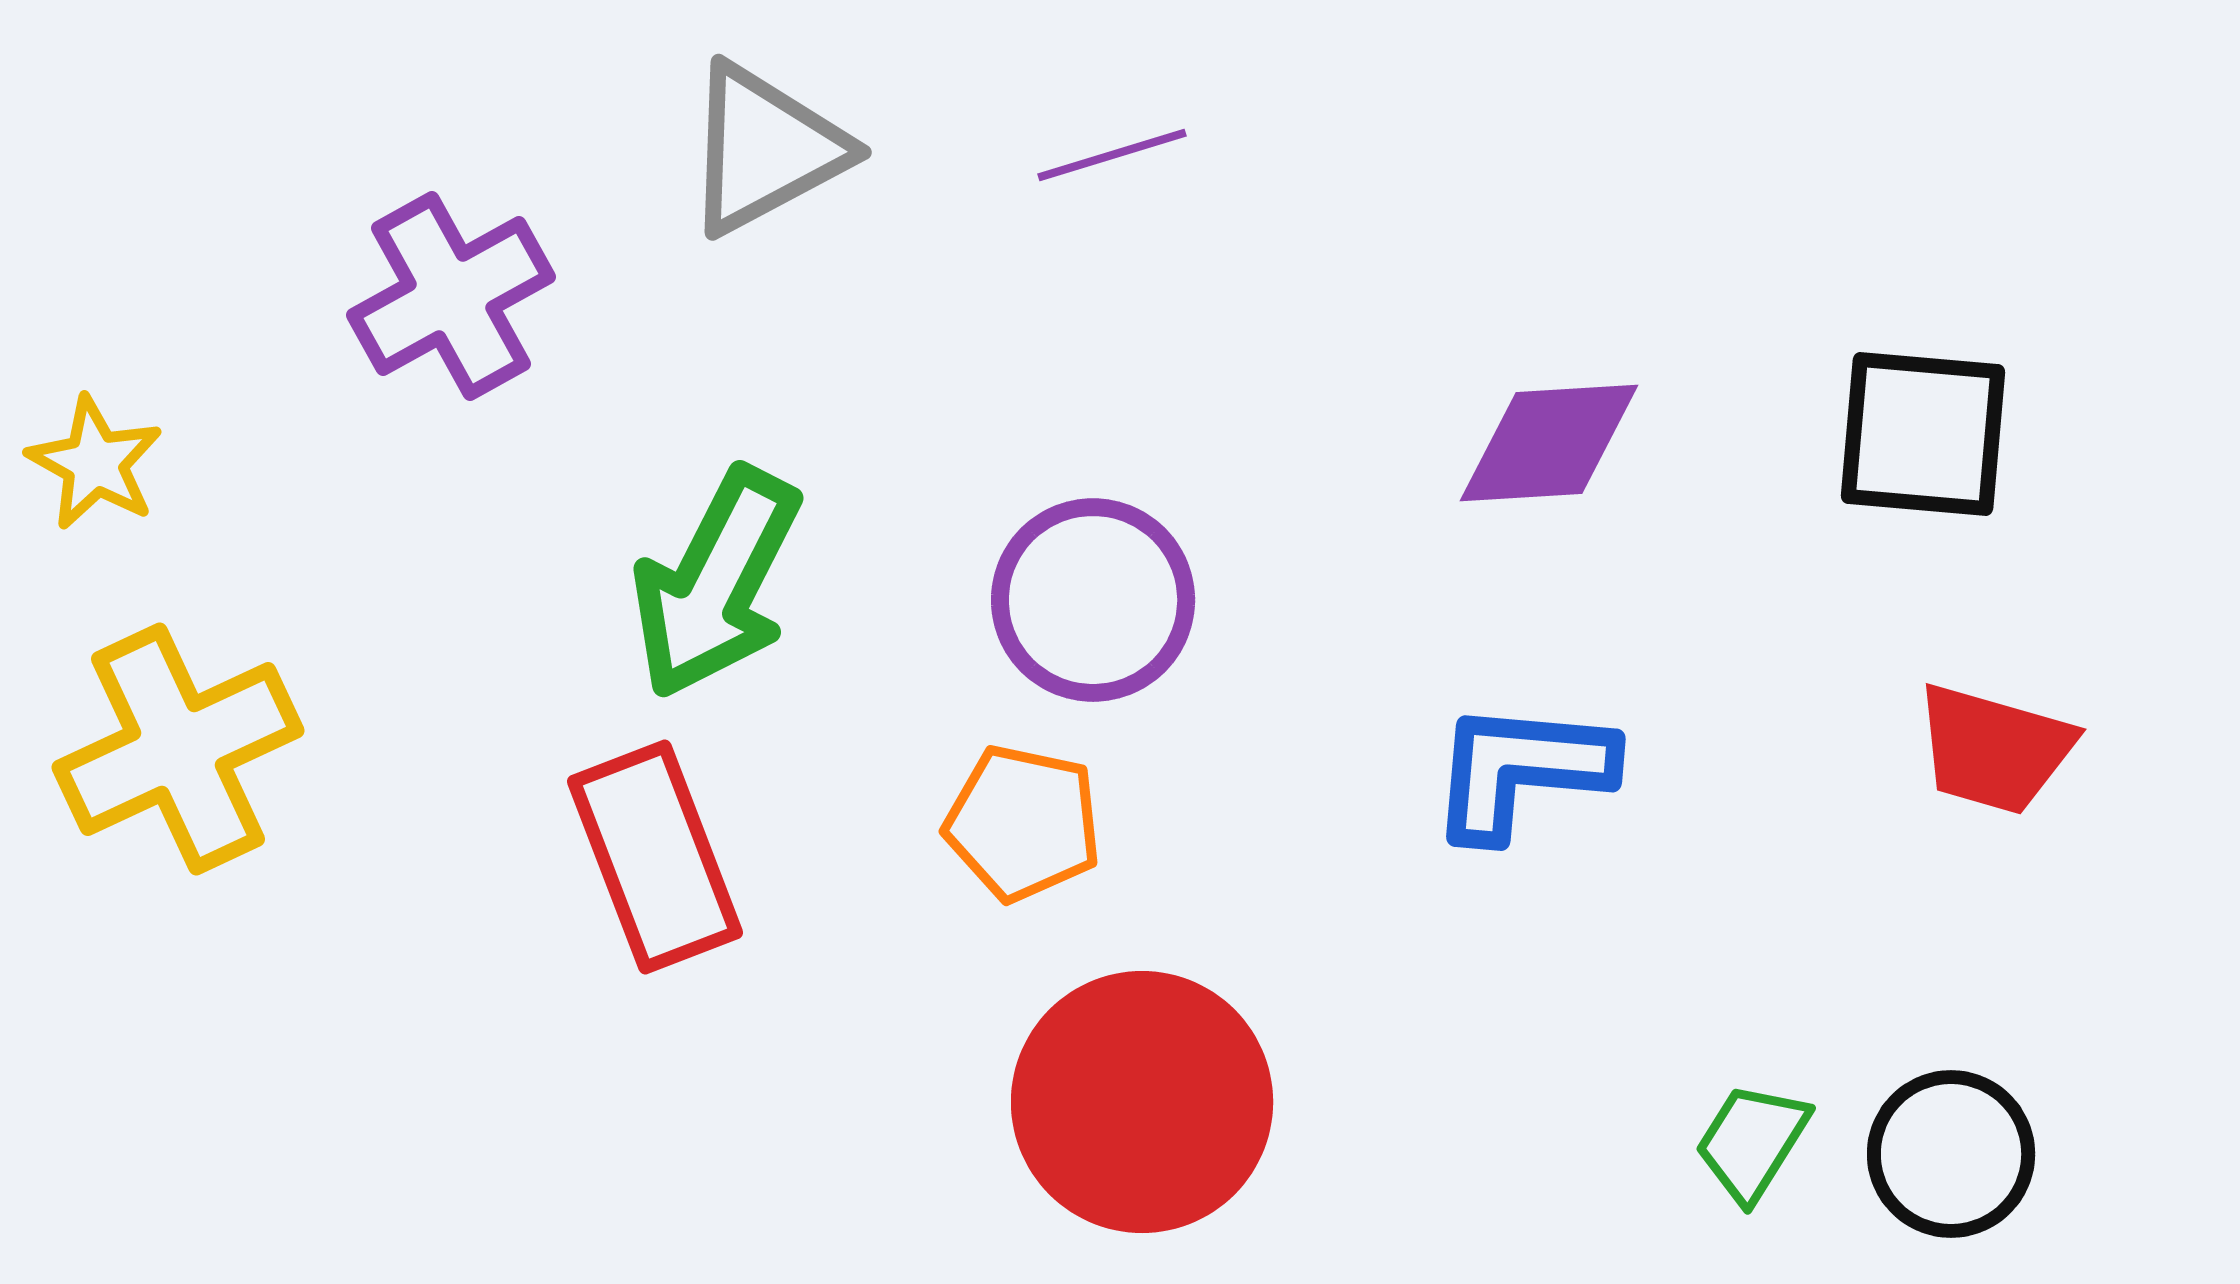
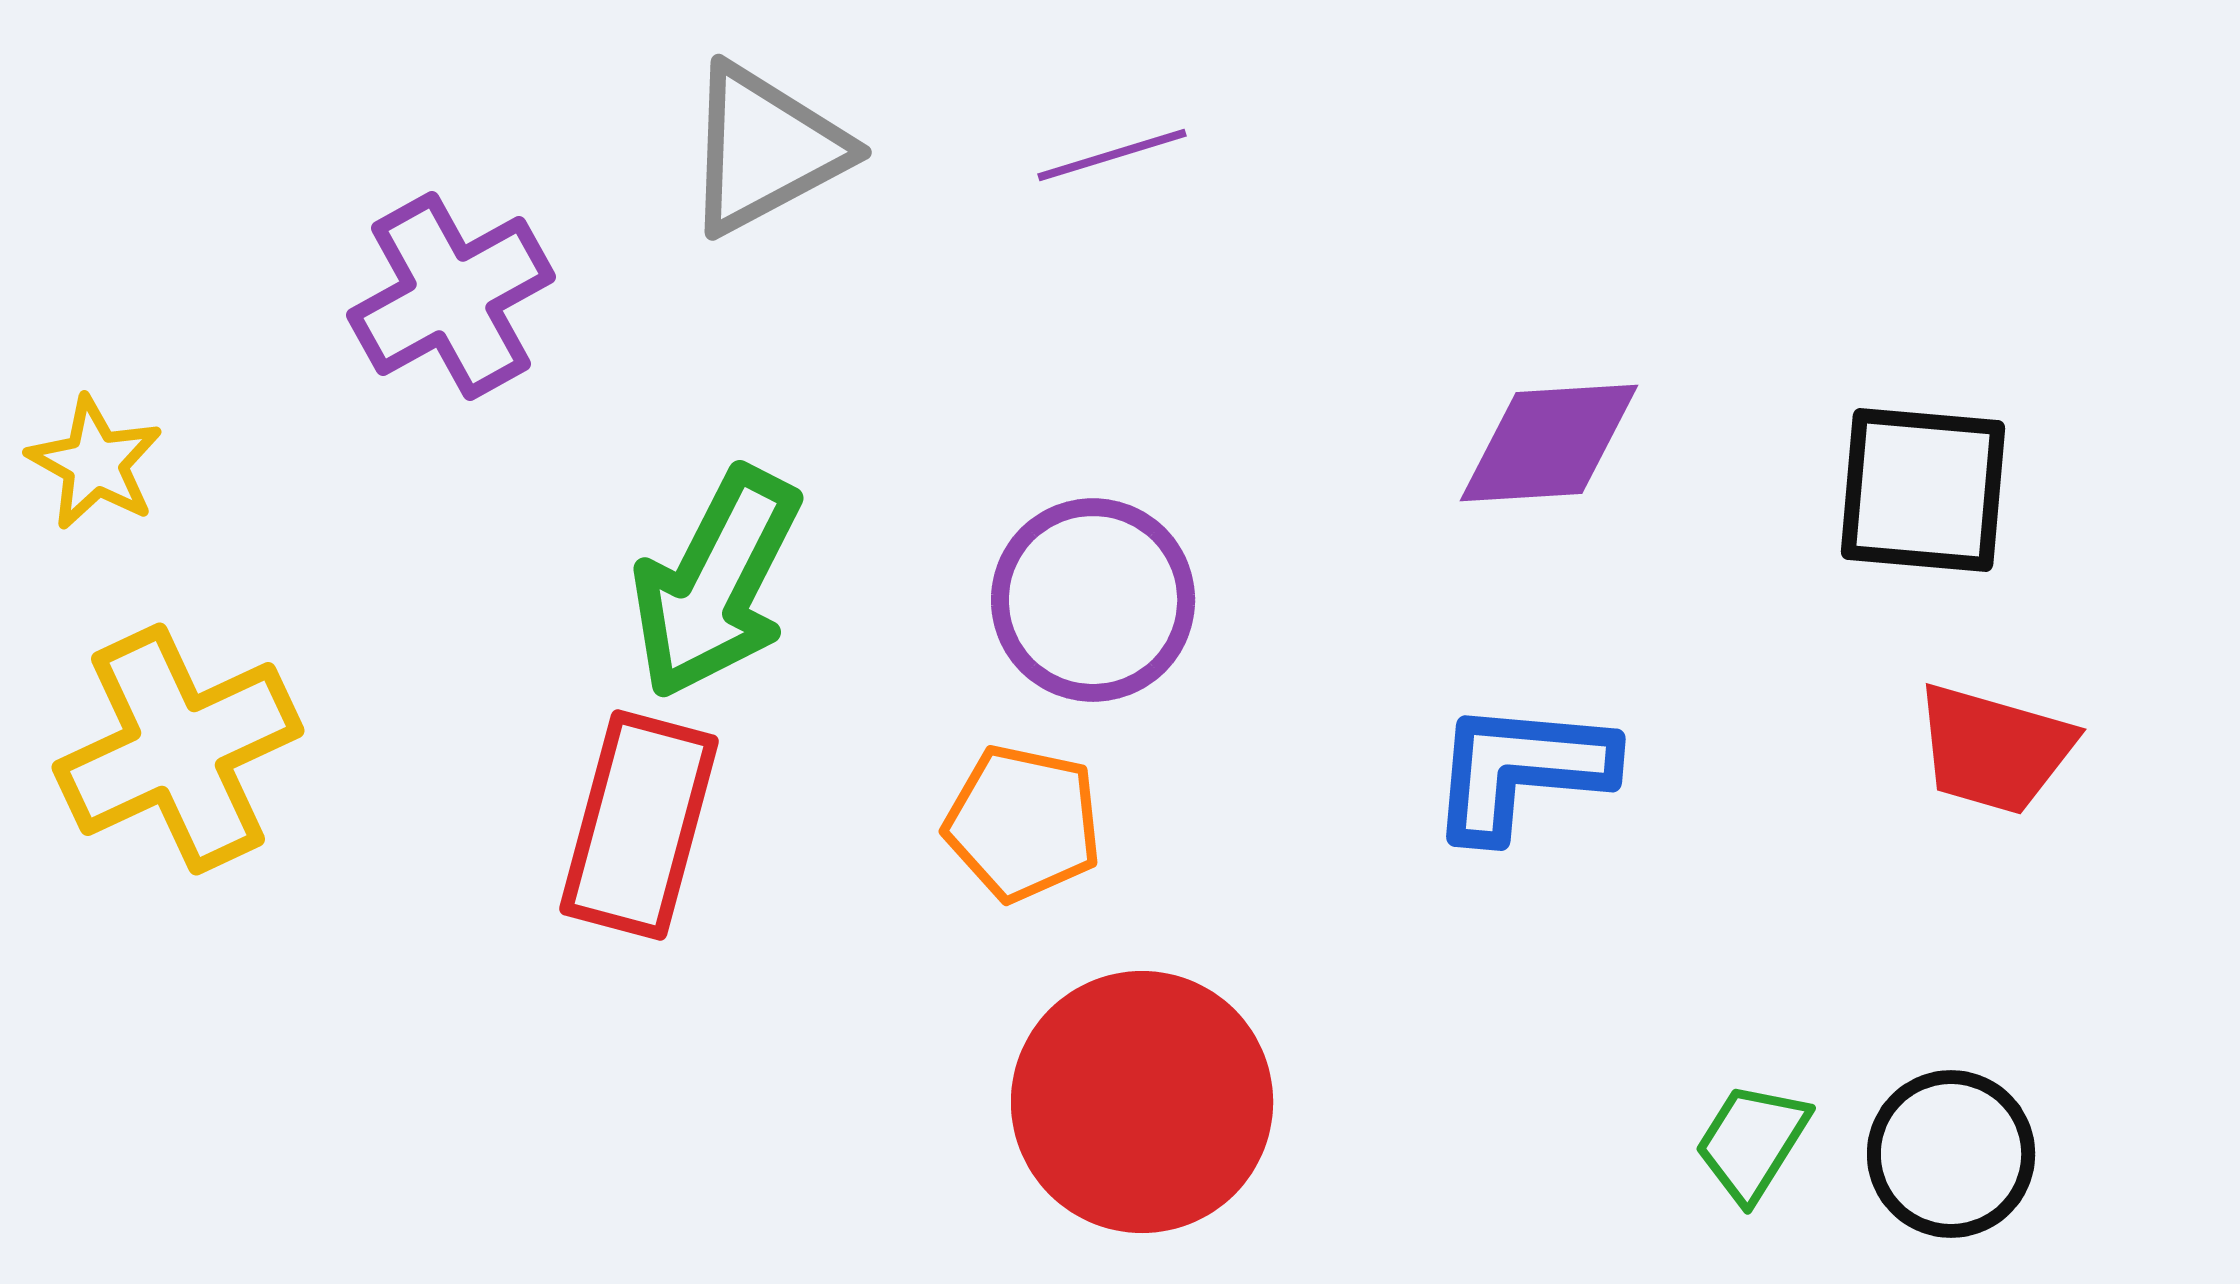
black square: moved 56 px down
red rectangle: moved 16 px left, 32 px up; rotated 36 degrees clockwise
